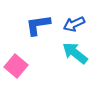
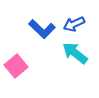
blue L-shape: moved 4 px right, 4 px down; rotated 128 degrees counterclockwise
pink square: rotated 10 degrees clockwise
